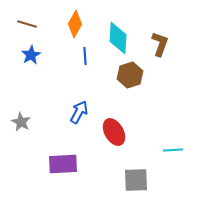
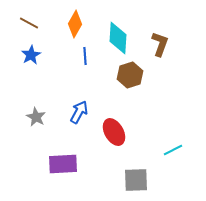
brown line: moved 2 px right, 1 px up; rotated 12 degrees clockwise
gray star: moved 15 px right, 5 px up
cyan line: rotated 24 degrees counterclockwise
